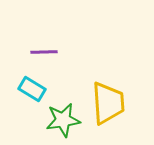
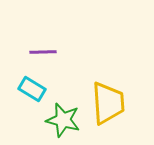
purple line: moved 1 px left
green star: rotated 24 degrees clockwise
